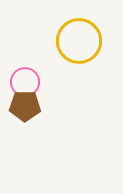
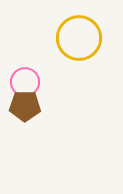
yellow circle: moved 3 px up
